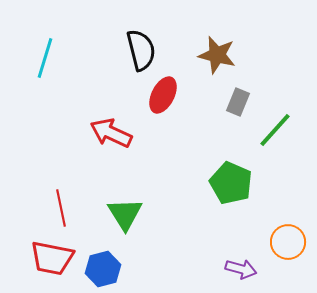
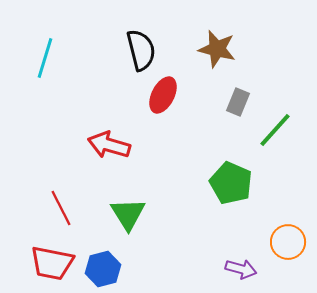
brown star: moved 6 px up
red arrow: moved 2 px left, 12 px down; rotated 9 degrees counterclockwise
red line: rotated 15 degrees counterclockwise
green triangle: moved 3 px right
red trapezoid: moved 5 px down
